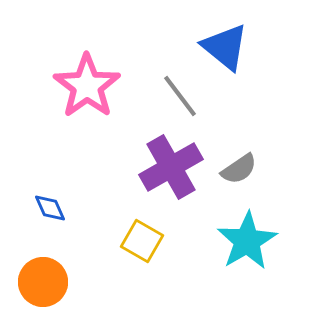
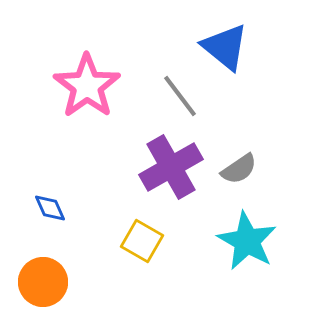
cyan star: rotated 12 degrees counterclockwise
